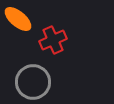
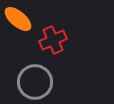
gray circle: moved 2 px right
